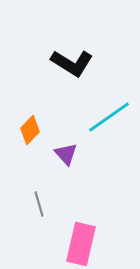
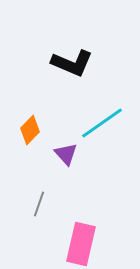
black L-shape: rotated 9 degrees counterclockwise
cyan line: moved 7 px left, 6 px down
gray line: rotated 35 degrees clockwise
